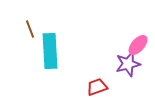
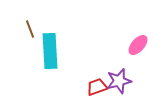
purple star: moved 9 px left, 17 px down
